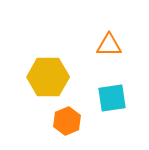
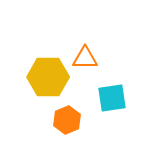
orange triangle: moved 24 px left, 13 px down
orange hexagon: moved 1 px up
